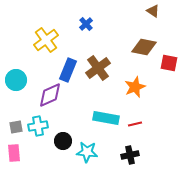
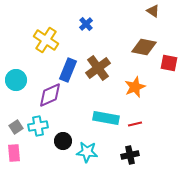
yellow cross: rotated 20 degrees counterclockwise
gray square: rotated 24 degrees counterclockwise
